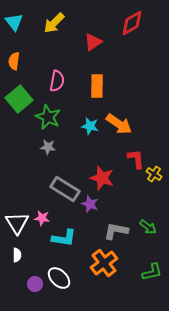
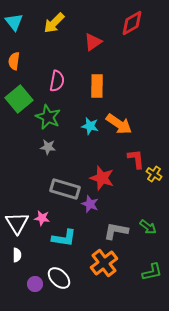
gray rectangle: rotated 16 degrees counterclockwise
